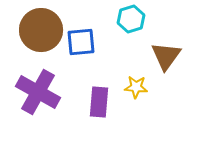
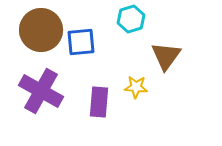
purple cross: moved 3 px right, 1 px up
